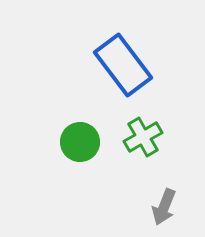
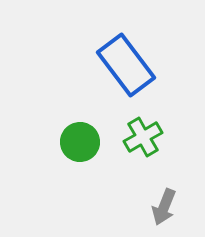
blue rectangle: moved 3 px right
